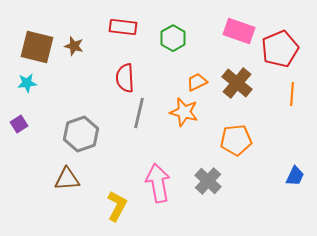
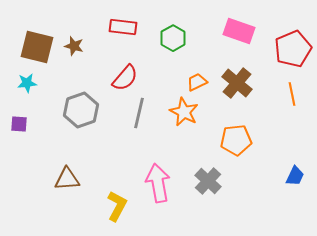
red pentagon: moved 13 px right
red semicircle: rotated 136 degrees counterclockwise
orange line: rotated 15 degrees counterclockwise
orange star: rotated 12 degrees clockwise
purple square: rotated 36 degrees clockwise
gray hexagon: moved 24 px up
